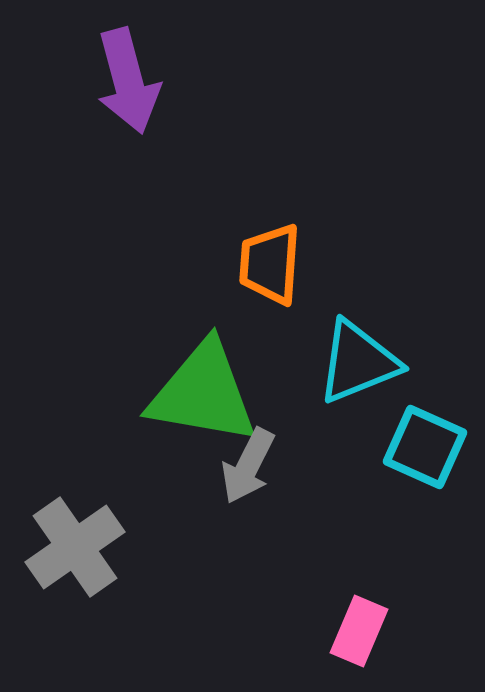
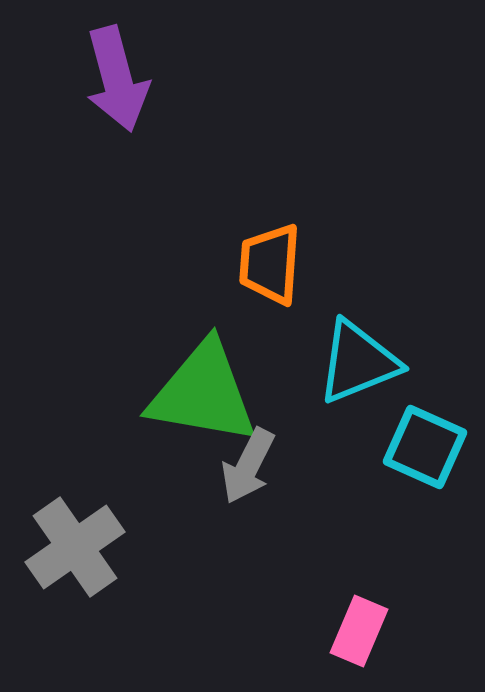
purple arrow: moved 11 px left, 2 px up
